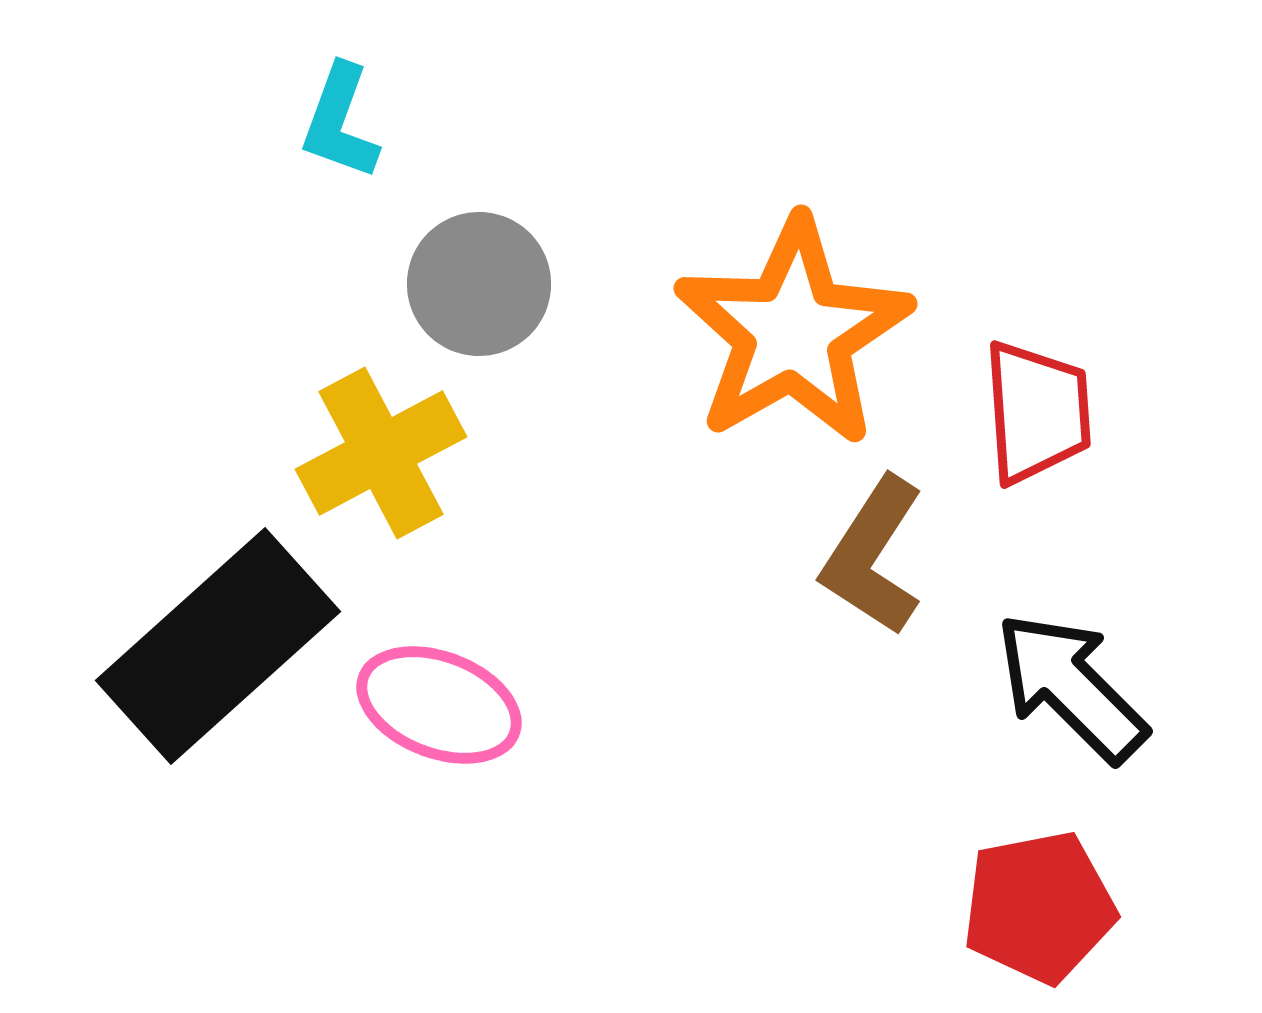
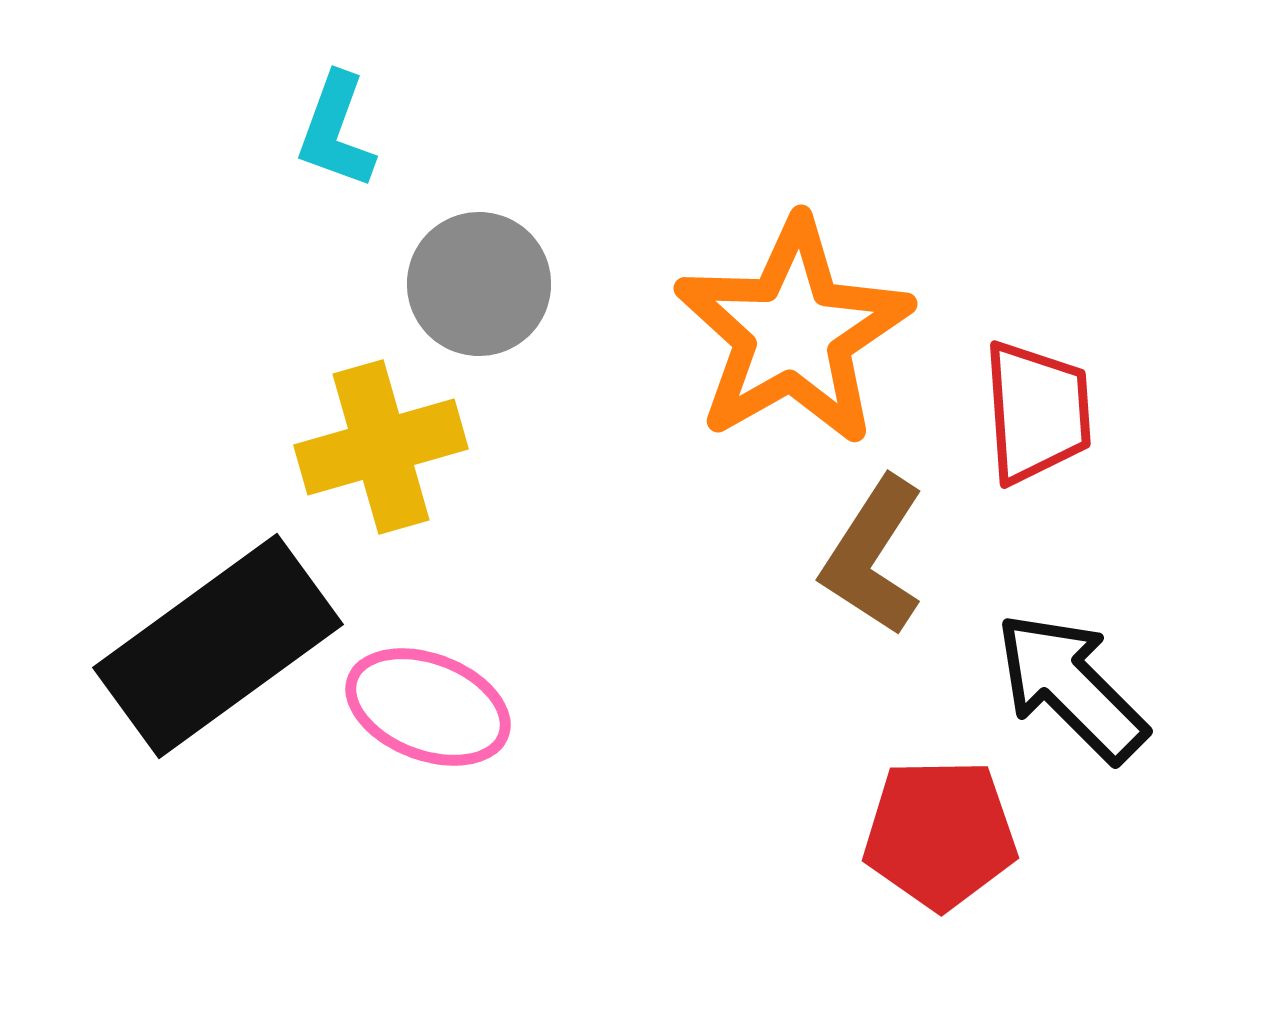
cyan L-shape: moved 4 px left, 9 px down
yellow cross: moved 6 px up; rotated 12 degrees clockwise
black rectangle: rotated 6 degrees clockwise
pink ellipse: moved 11 px left, 2 px down
red pentagon: moved 99 px left, 73 px up; rotated 10 degrees clockwise
